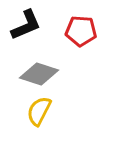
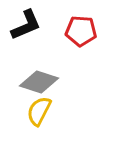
gray diamond: moved 8 px down
